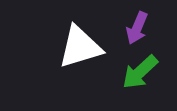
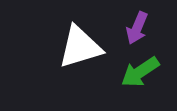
green arrow: rotated 9 degrees clockwise
